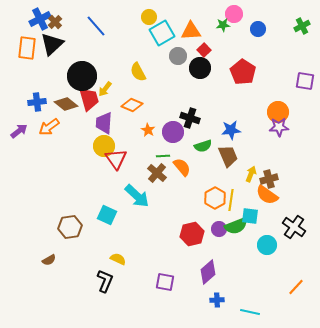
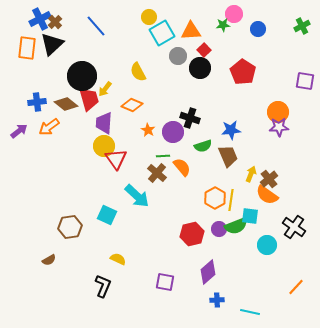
brown cross at (269, 179): rotated 24 degrees counterclockwise
black L-shape at (105, 281): moved 2 px left, 5 px down
